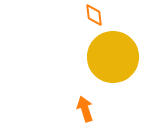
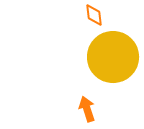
orange arrow: moved 2 px right
